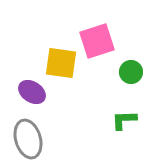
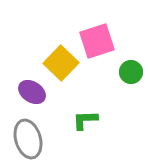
yellow square: rotated 36 degrees clockwise
green L-shape: moved 39 px left
